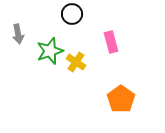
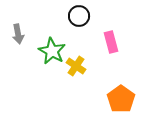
black circle: moved 7 px right, 2 px down
green star: moved 2 px right; rotated 24 degrees counterclockwise
yellow cross: moved 4 px down
